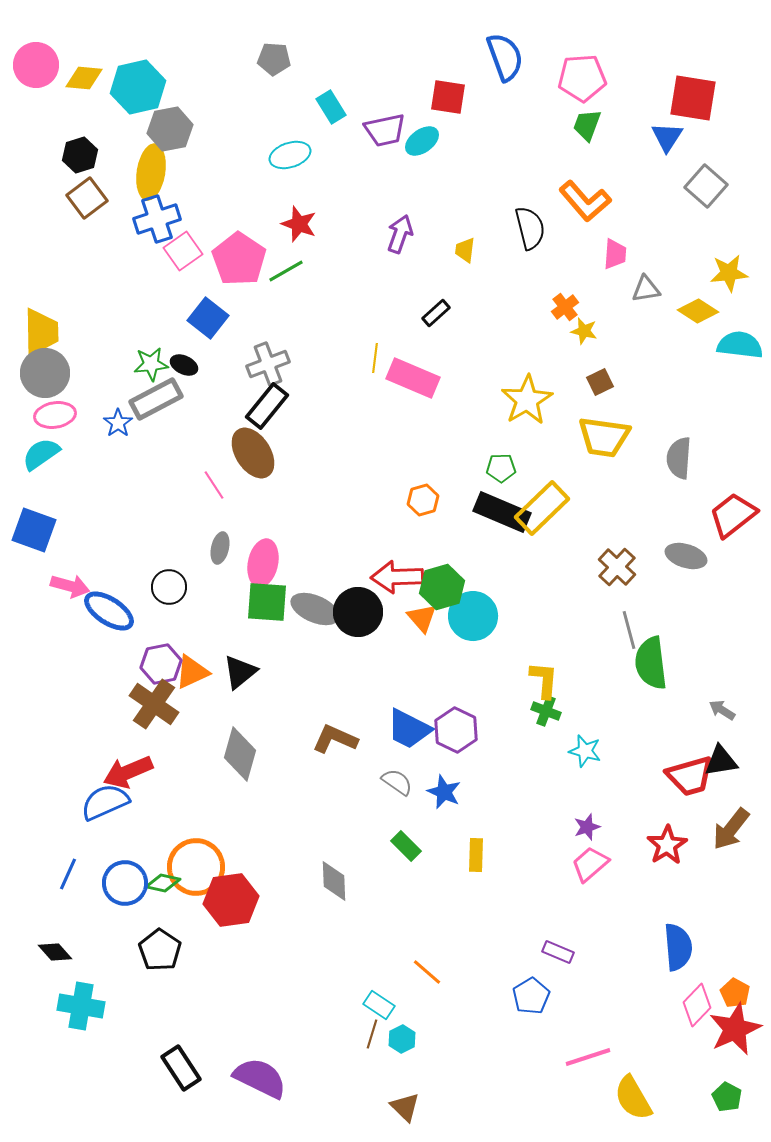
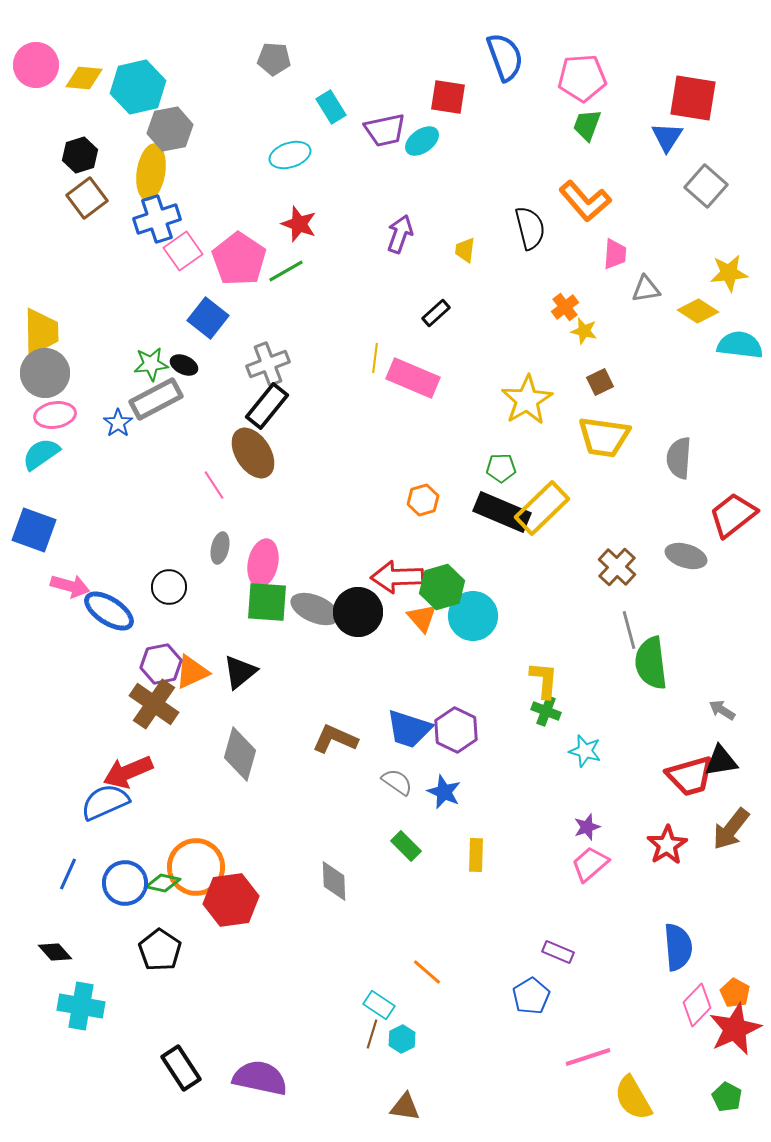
blue trapezoid at (409, 729): rotated 9 degrees counterclockwise
purple semicircle at (260, 1078): rotated 14 degrees counterclockwise
brown triangle at (405, 1107): rotated 36 degrees counterclockwise
